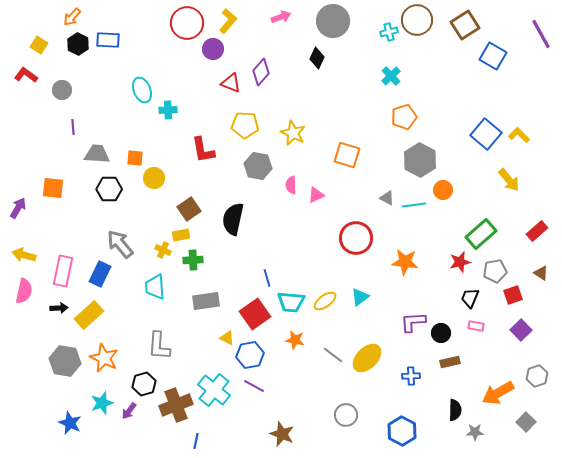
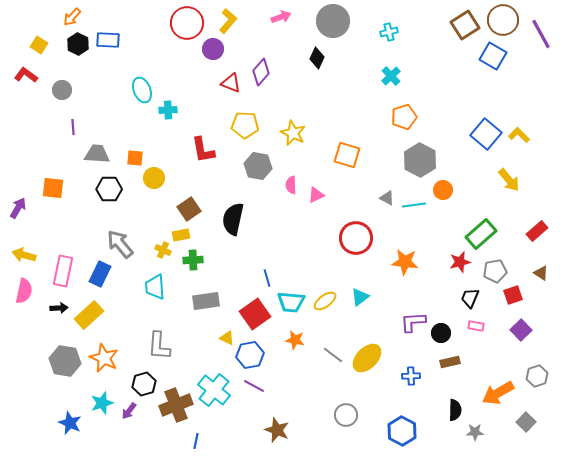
brown circle at (417, 20): moved 86 px right
brown star at (282, 434): moved 5 px left, 4 px up
